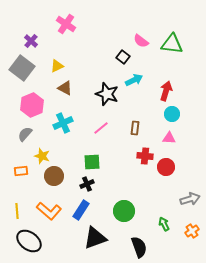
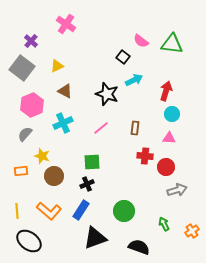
brown triangle: moved 3 px down
gray arrow: moved 13 px left, 9 px up
black semicircle: rotated 50 degrees counterclockwise
